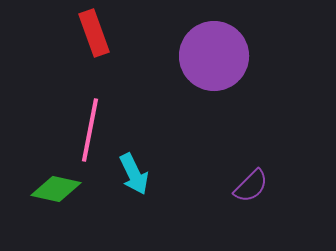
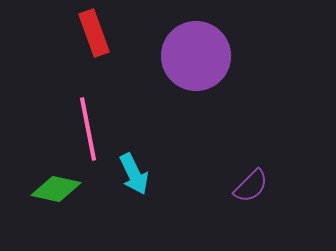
purple circle: moved 18 px left
pink line: moved 2 px left, 1 px up; rotated 22 degrees counterclockwise
